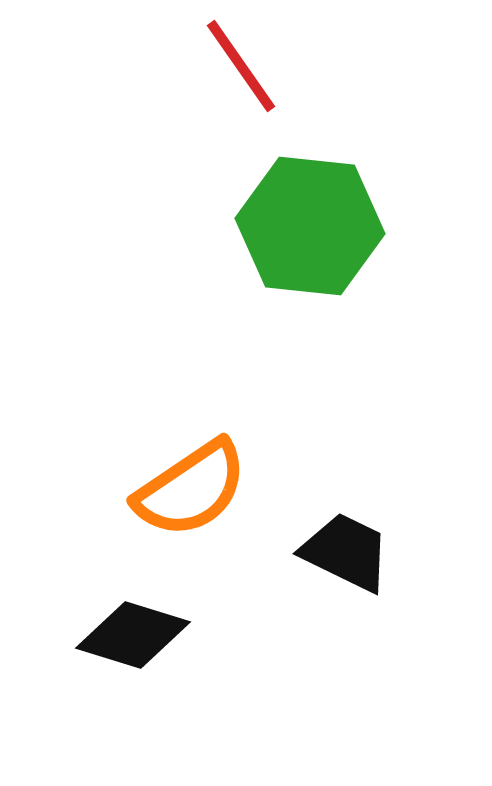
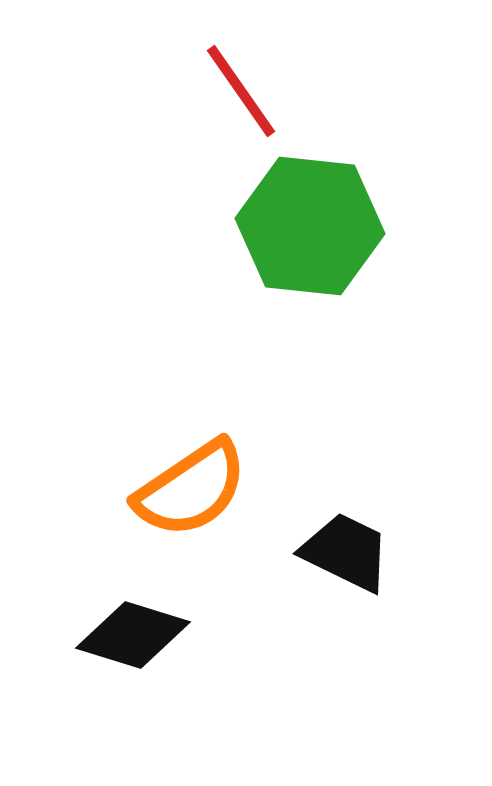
red line: moved 25 px down
